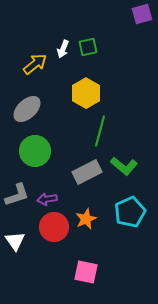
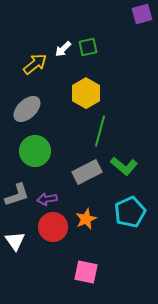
white arrow: rotated 24 degrees clockwise
red circle: moved 1 px left
